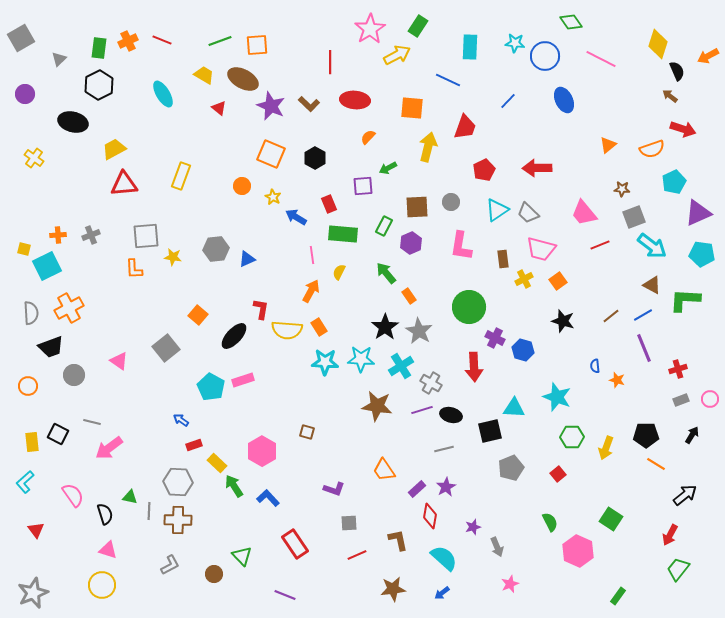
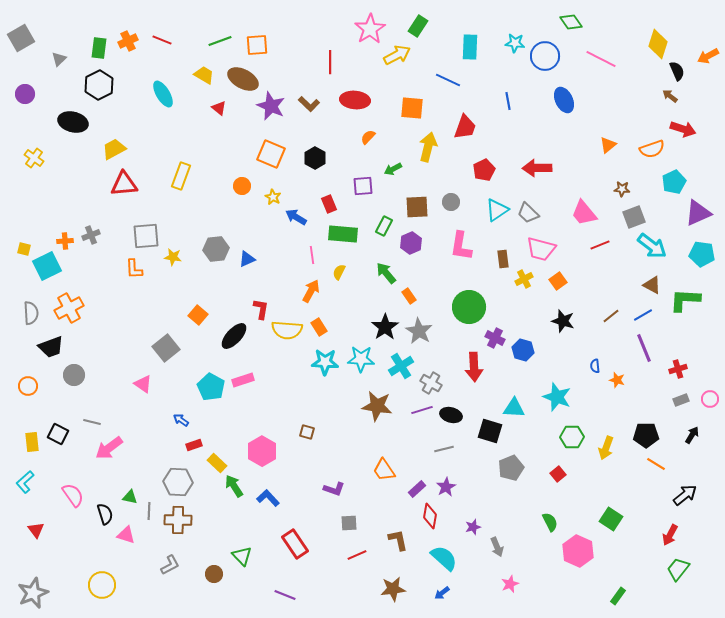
blue line at (508, 101): rotated 54 degrees counterclockwise
green arrow at (388, 168): moved 5 px right, 1 px down
orange cross at (58, 235): moved 7 px right, 6 px down
pink triangle at (119, 361): moved 24 px right, 23 px down
black square at (490, 431): rotated 30 degrees clockwise
pink triangle at (108, 550): moved 18 px right, 15 px up
